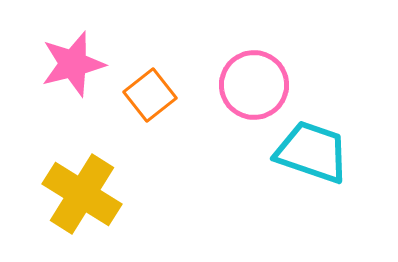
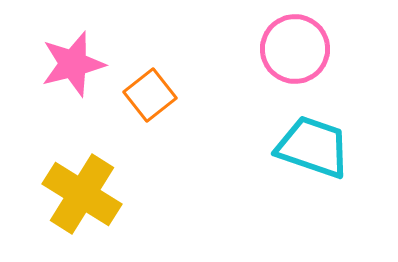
pink circle: moved 41 px right, 36 px up
cyan trapezoid: moved 1 px right, 5 px up
